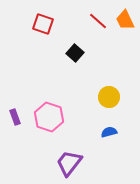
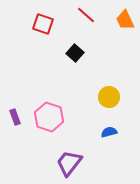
red line: moved 12 px left, 6 px up
